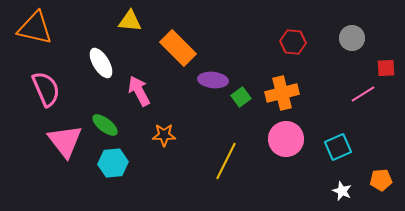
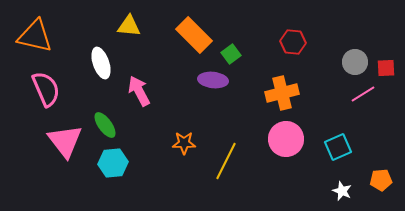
yellow triangle: moved 1 px left, 5 px down
orange triangle: moved 8 px down
gray circle: moved 3 px right, 24 px down
orange rectangle: moved 16 px right, 13 px up
white ellipse: rotated 12 degrees clockwise
green square: moved 10 px left, 43 px up
green ellipse: rotated 16 degrees clockwise
orange star: moved 20 px right, 8 px down
